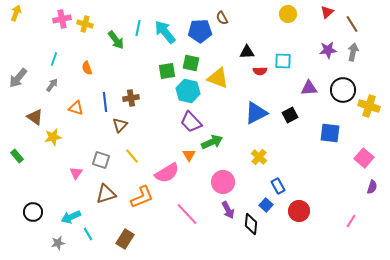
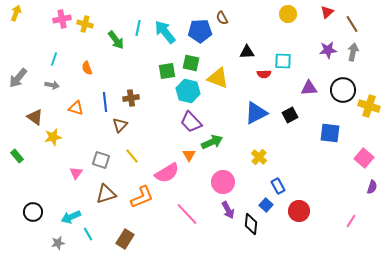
red semicircle at (260, 71): moved 4 px right, 3 px down
gray arrow at (52, 85): rotated 64 degrees clockwise
